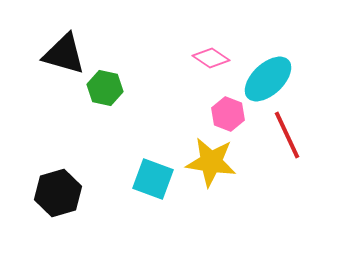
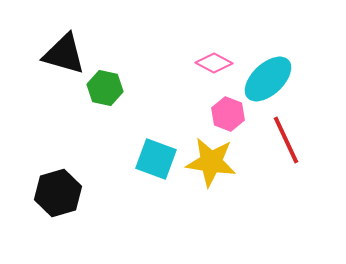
pink diamond: moved 3 px right, 5 px down; rotated 6 degrees counterclockwise
red line: moved 1 px left, 5 px down
cyan square: moved 3 px right, 20 px up
